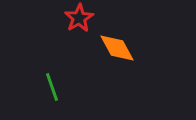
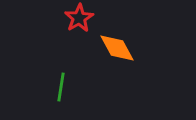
green line: moved 9 px right; rotated 28 degrees clockwise
